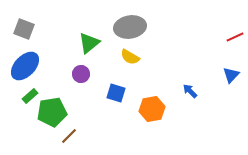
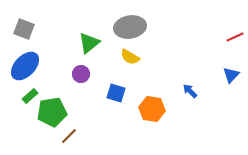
orange hexagon: rotated 20 degrees clockwise
